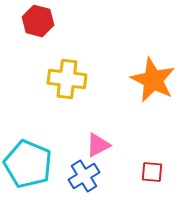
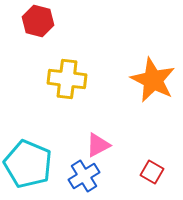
red square: rotated 25 degrees clockwise
